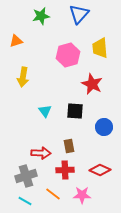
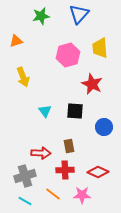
yellow arrow: rotated 30 degrees counterclockwise
red diamond: moved 2 px left, 2 px down
gray cross: moved 1 px left
